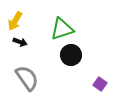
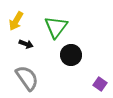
yellow arrow: moved 1 px right
green triangle: moved 6 px left, 2 px up; rotated 35 degrees counterclockwise
black arrow: moved 6 px right, 2 px down
